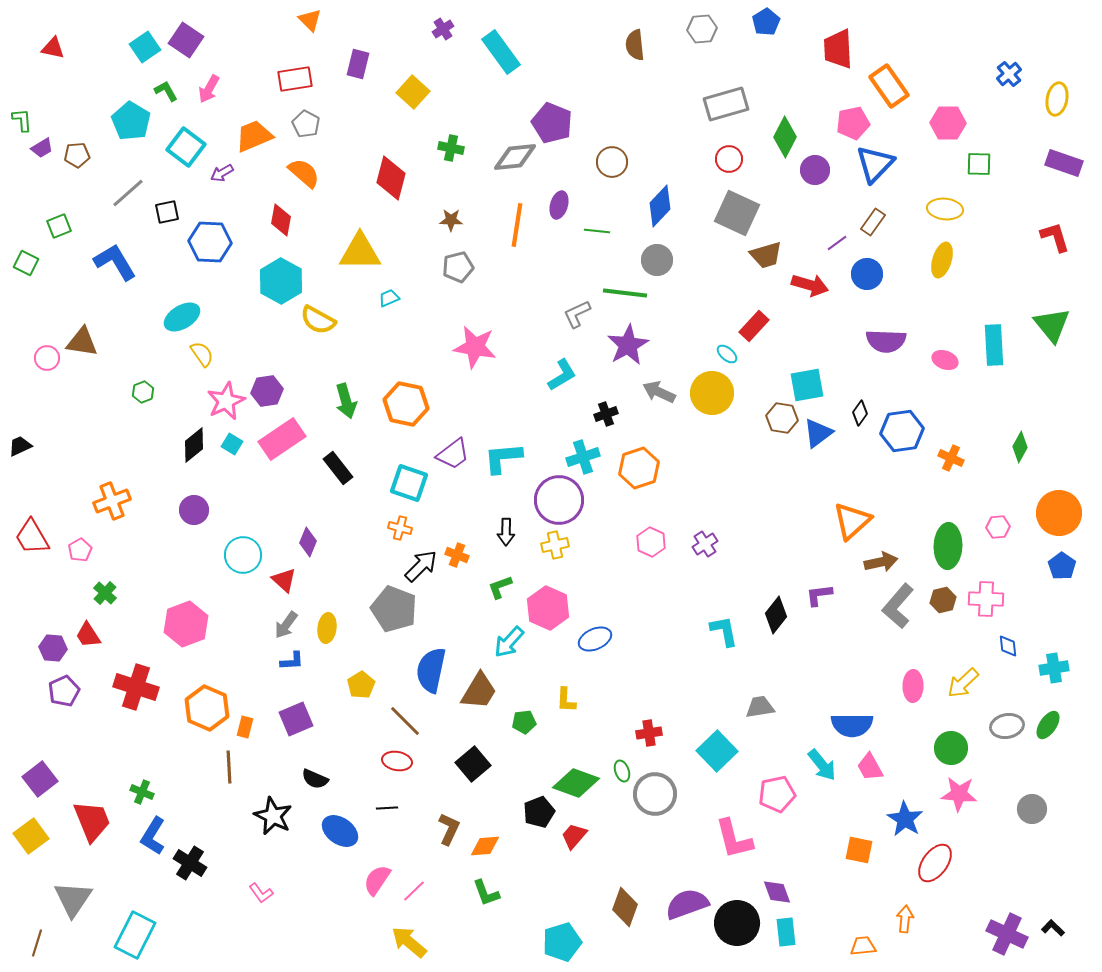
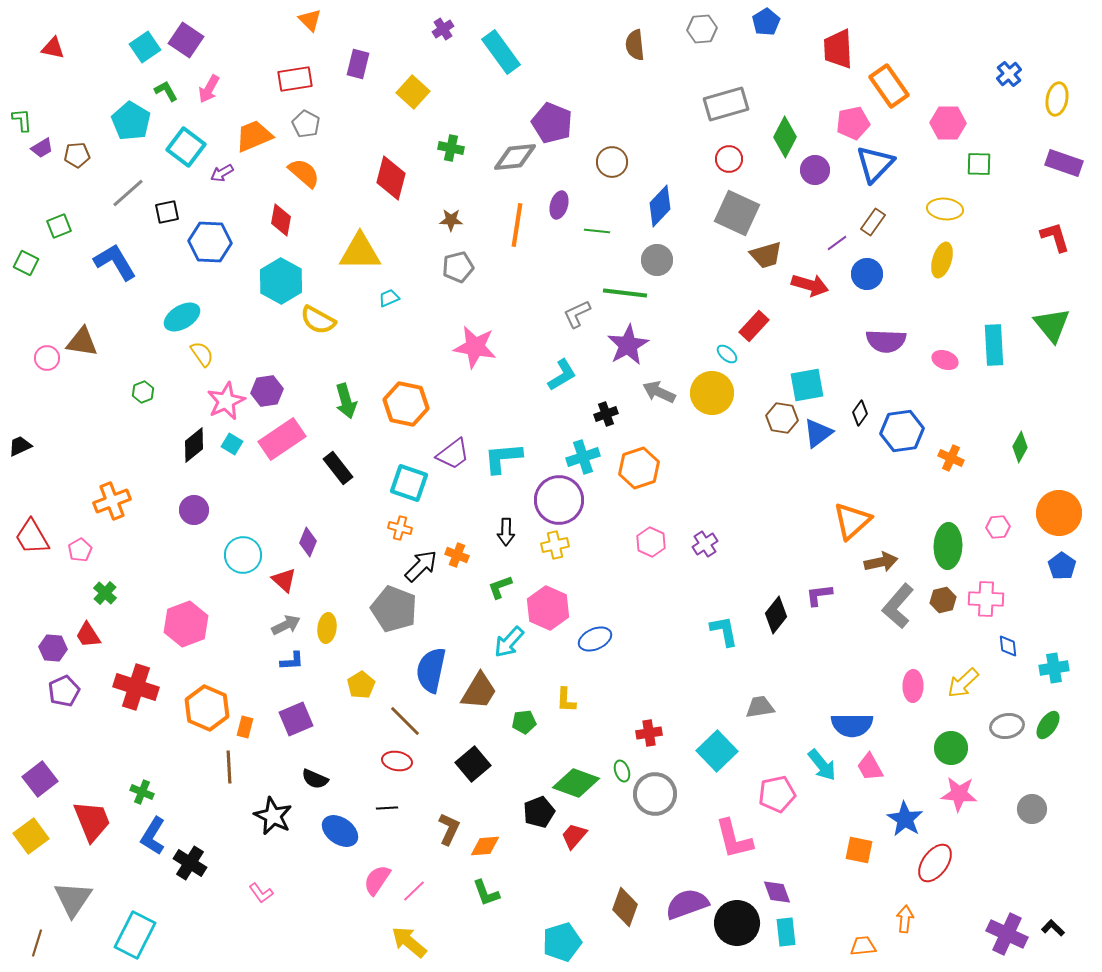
gray arrow at (286, 625): rotated 152 degrees counterclockwise
